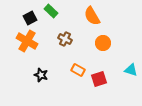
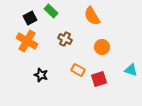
orange circle: moved 1 px left, 4 px down
